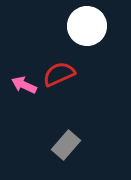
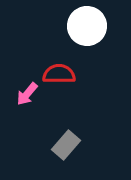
red semicircle: rotated 24 degrees clockwise
pink arrow: moved 3 px right, 9 px down; rotated 75 degrees counterclockwise
